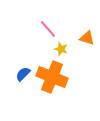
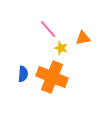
orange triangle: moved 4 px left; rotated 28 degrees counterclockwise
yellow star: moved 1 px up
blue semicircle: rotated 140 degrees clockwise
